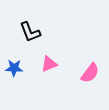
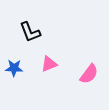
pink semicircle: moved 1 px left, 1 px down
